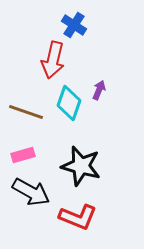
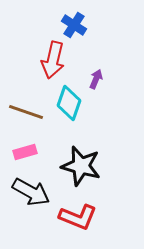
purple arrow: moved 3 px left, 11 px up
pink rectangle: moved 2 px right, 3 px up
